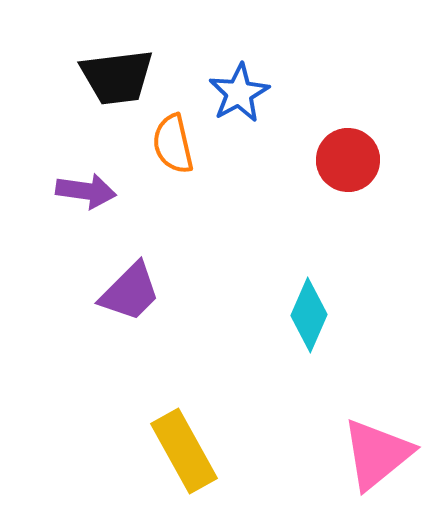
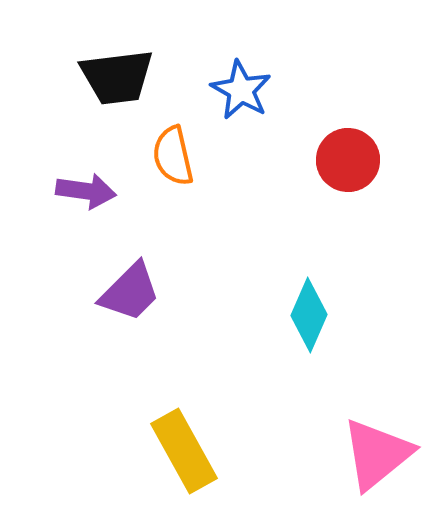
blue star: moved 2 px right, 3 px up; rotated 14 degrees counterclockwise
orange semicircle: moved 12 px down
